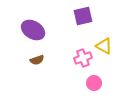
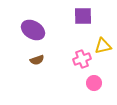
purple square: rotated 12 degrees clockwise
yellow triangle: moved 1 px left; rotated 42 degrees counterclockwise
pink cross: moved 1 px left, 1 px down
